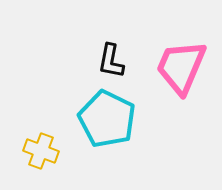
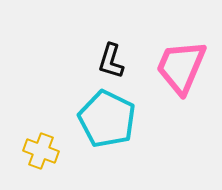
black L-shape: rotated 6 degrees clockwise
